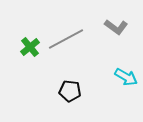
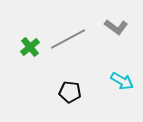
gray line: moved 2 px right
cyan arrow: moved 4 px left, 4 px down
black pentagon: moved 1 px down
